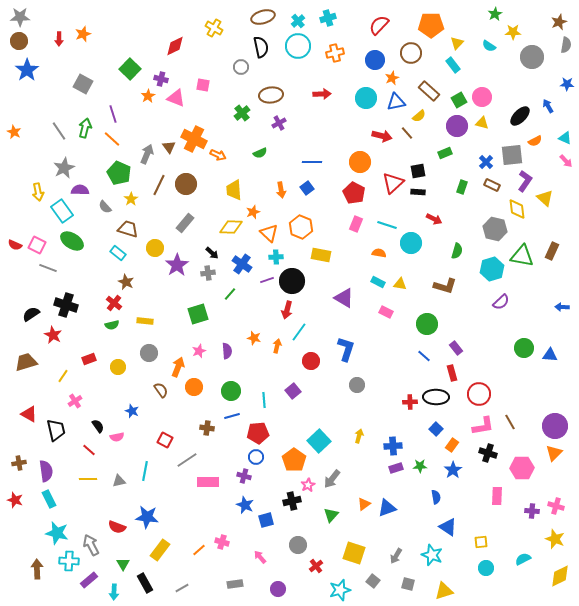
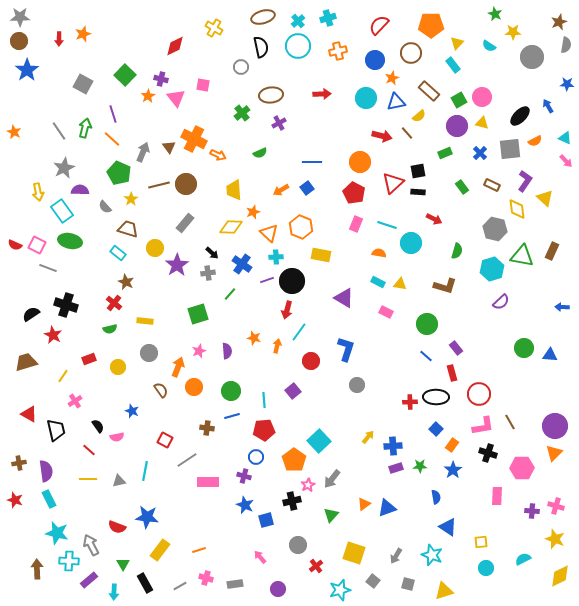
green star at (495, 14): rotated 16 degrees counterclockwise
orange cross at (335, 53): moved 3 px right, 2 px up
green square at (130, 69): moved 5 px left, 6 px down
pink triangle at (176, 98): rotated 30 degrees clockwise
gray arrow at (147, 154): moved 4 px left, 2 px up
gray square at (512, 155): moved 2 px left, 6 px up
blue cross at (486, 162): moved 6 px left, 9 px up
brown line at (159, 185): rotated 50 degrees clockwise
green rectangle at (462, 187): rotated 56 degrees counterclockwise
orange arrow at (281, 190): rotated 70 degrees clockwise
green ellipse at (72, 241): moved 2 px left; rotated 20 degrees counterclockwise
green semicircle at (112, 325): moved 2 px left, 4 px down
blue line at (424, 356): moved 2 px right
red pentagon at (258, 433): moved 6 px right, 3 px up
yellow arrow at (359, 436): moved 9 px right, 1 px down; rotated 24 degrees clockwise
pink cross at (222, 542): moved 16 px left, 36 px down
orange line at (199, 550): rotated 24 degrees clockwise
gray line at (182, 588): moved 2 px left, 2 px up
